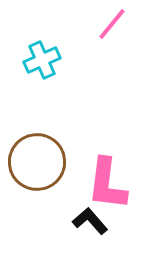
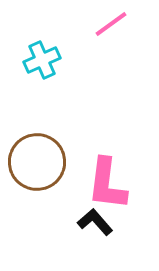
pink line: moved 1 px left; rotated 15 degrees clockwise
black L-shape: moved 5 px right, 1 px down
